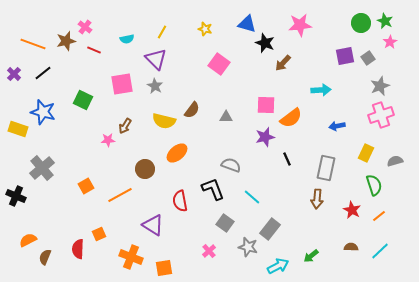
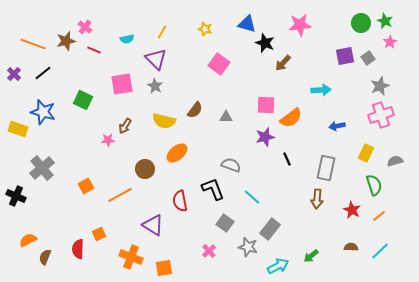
brown semicircle at (192, 110): moved 3 px right
